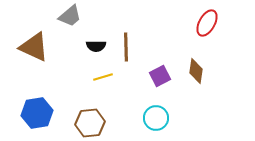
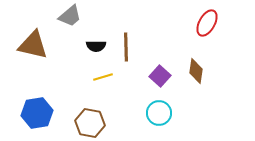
brown triangle: moved 1 px left, 2 px up; rotated 12 degrees counterclockwise
purple square: rotated 20 degrees counterclockwise
cyan circle: moved 3 px right, 5 px up
brown hexagon: rotated 16 degrees clockwise
